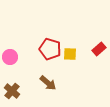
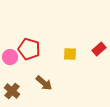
red pentagon: moved 21 px left
brown arrow: moved 4 px left
